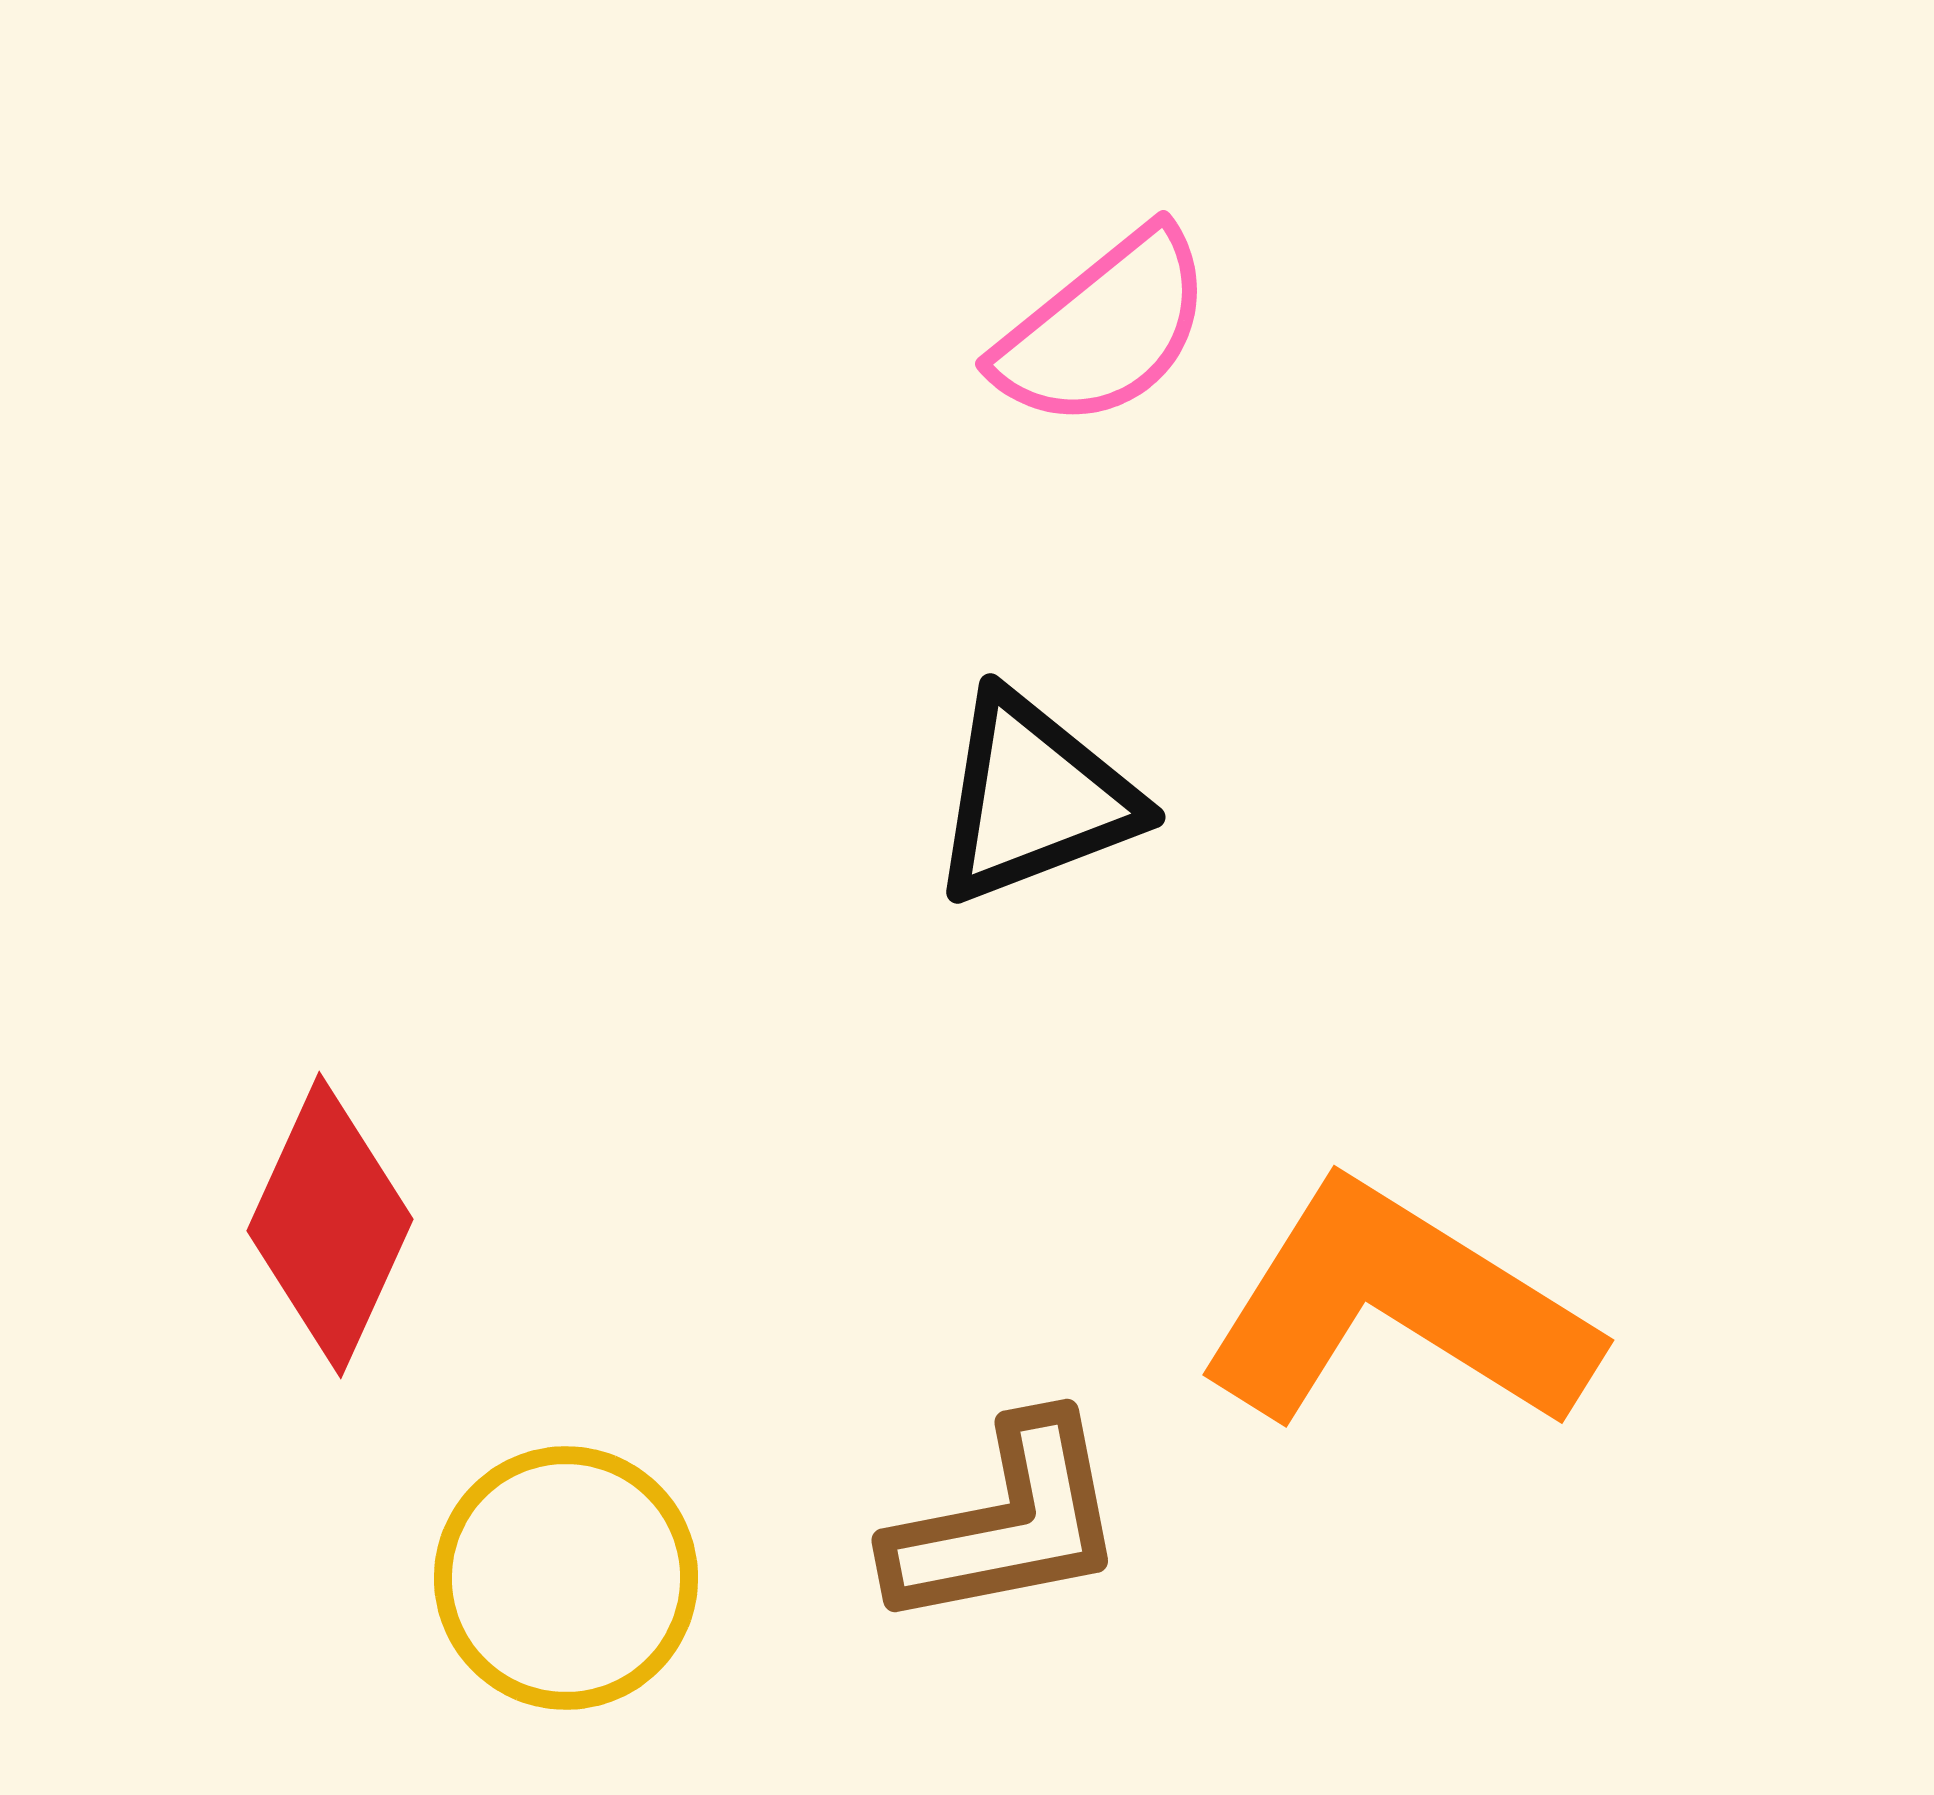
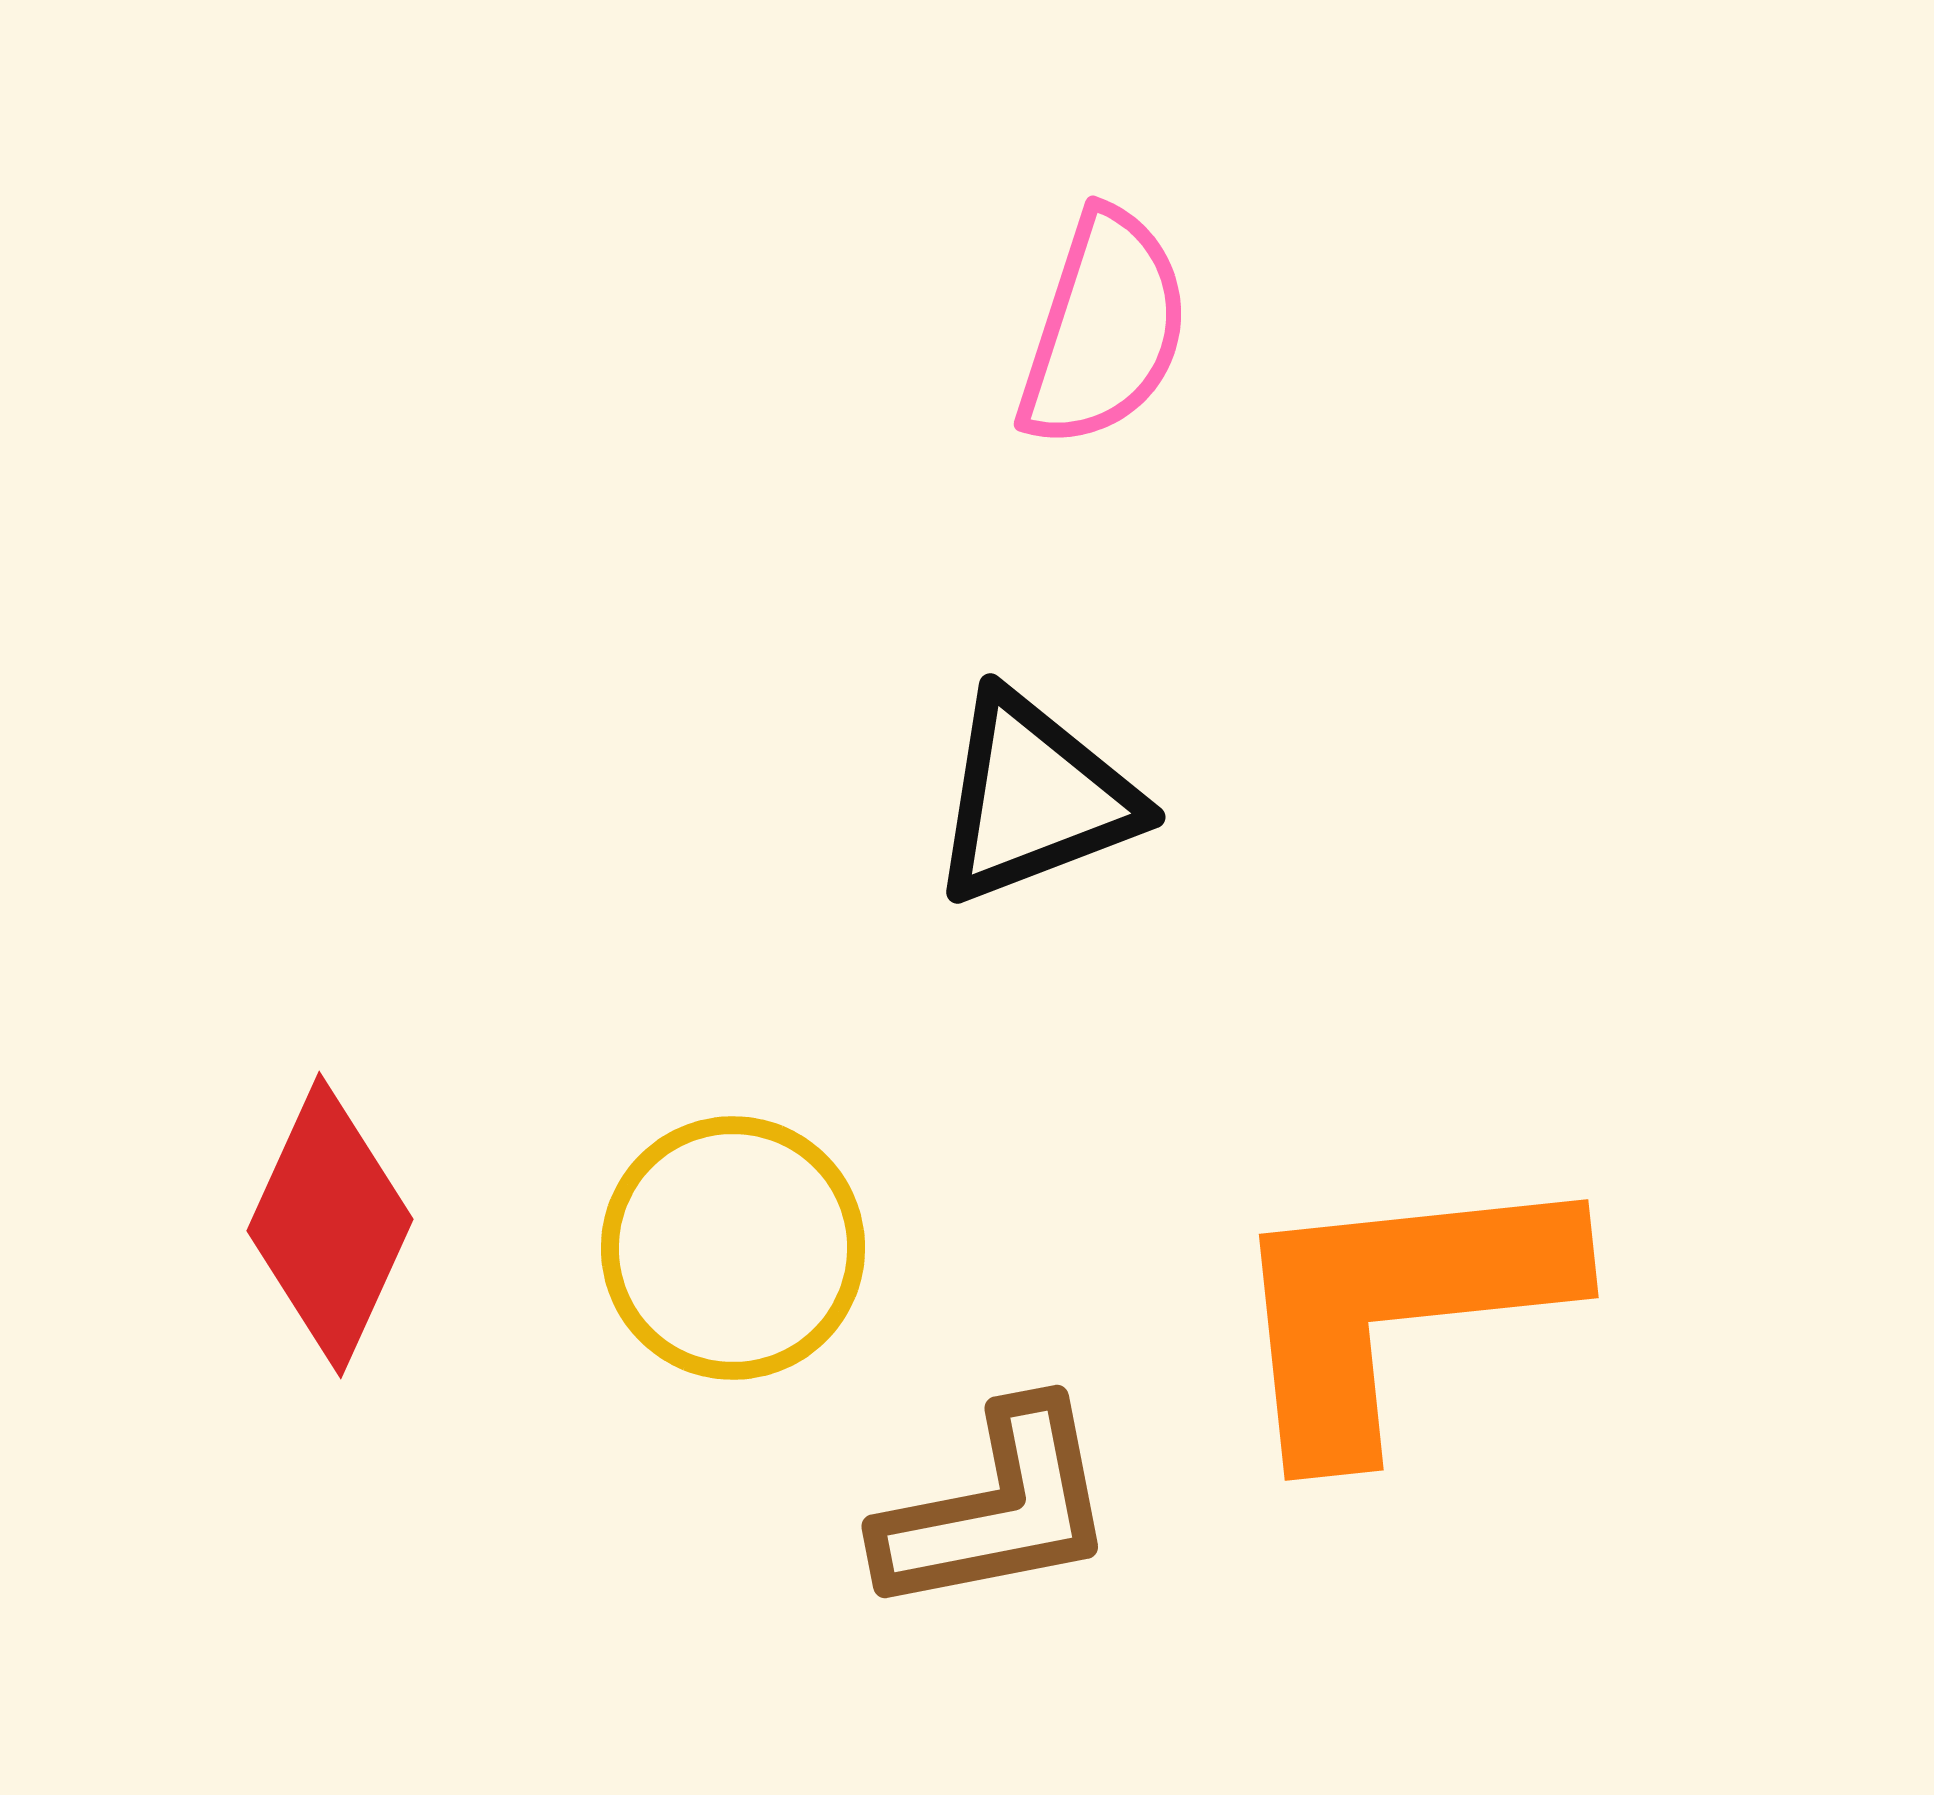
pink semicircle: rotated 33 degrees counterclockwise
orange L-shape: rotated 38 degrees counterclockwise
brown L-shape: moved 10 px left, 14 px up
yellow circle: moved 167 px right, 330 px up
